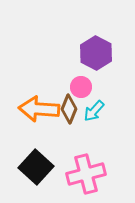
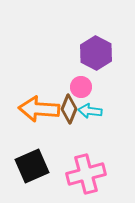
cyan arrow: moved 4 px left; rotated 55 degrees clockwise
black square: moved 4 px left, 1 px up; rotated 24 degrees clockwise
